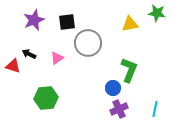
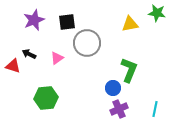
gray circle: moved 1 px left
